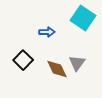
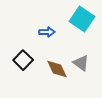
cyan square: moved 1 px left, 1 px down
gray triangle: moved 4 px right; rotated 30 degrees counterclockwise
